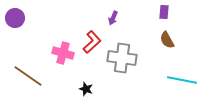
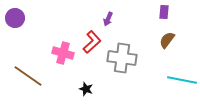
purple arrow: moved 5 px left, 1 px down
brown semicircle: rotated 66 degrees clockwise
